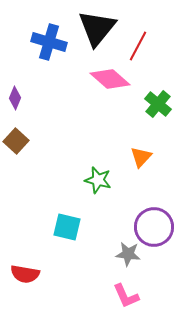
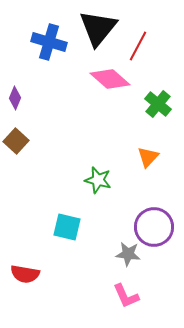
black triangle: moved 1 px right
orange triangle: moved 7 px right
